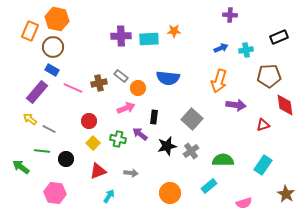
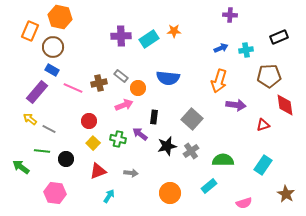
orange hexagon at (57, 19): moved 3 px right, 2 px up
cyan rectangle at (149, 39): rotated 30 degrees counterclockwise
pink arrow at (126, 108): moved 2 px left, 3 px up
